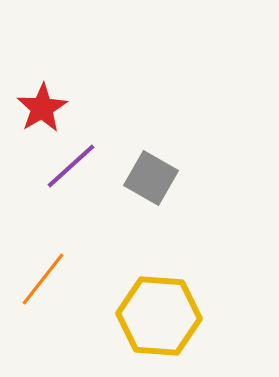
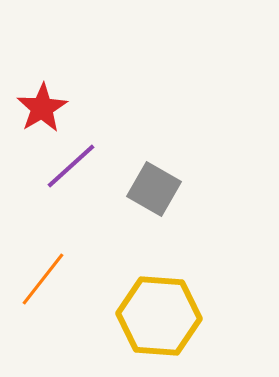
gray square: moved 3 px right, 11 px down
